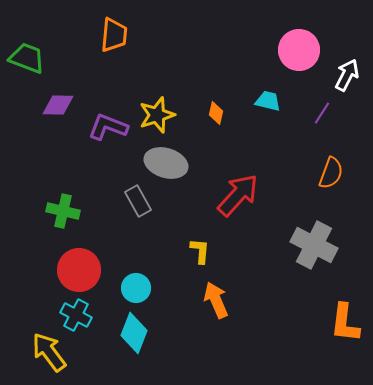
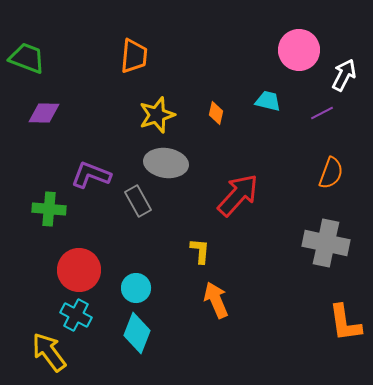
orange trapezoid: moved 20 px right, 21 px down
white arrow: moved 3 px left
purple diamond: moved 14 px left, 8 px down
purple line: rotated 30 degrees clockwise
purple L-shape: moved 17 px left, 48 px down
gray ellipse: rotated 9 degrees counterclockwise
green cross: moved 14 px left, 2 px up; rotated 8 degrees counterclockwise
gray cross: moved 12 px right, 2 px up; rotated 15 degrees counterclockwise
orange L-shape: rotated 15 degrees counterclockwise
cyan diamond: moved 3 px right
